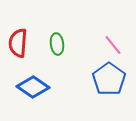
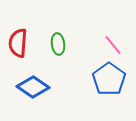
green ellipse: moved 1 px right
